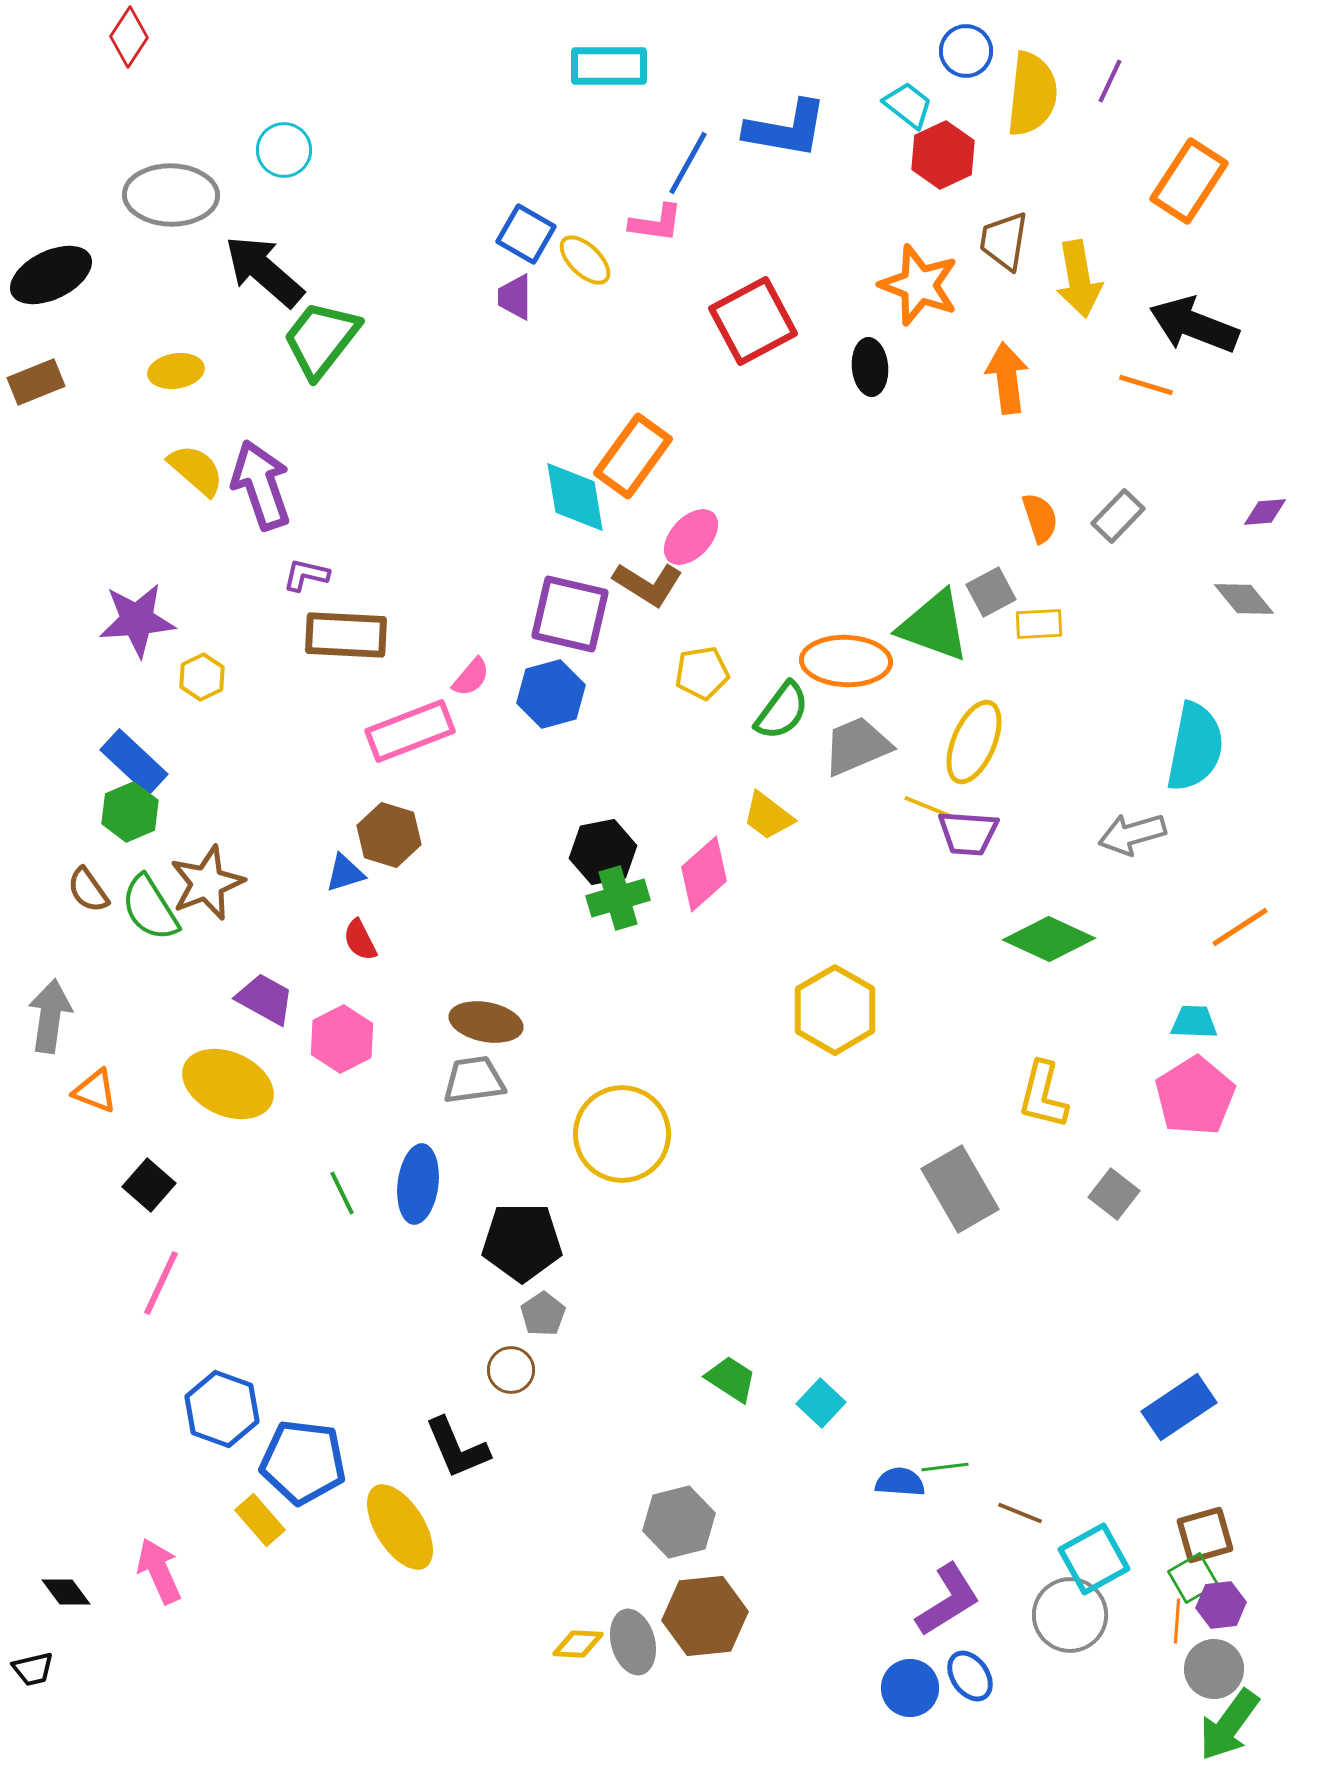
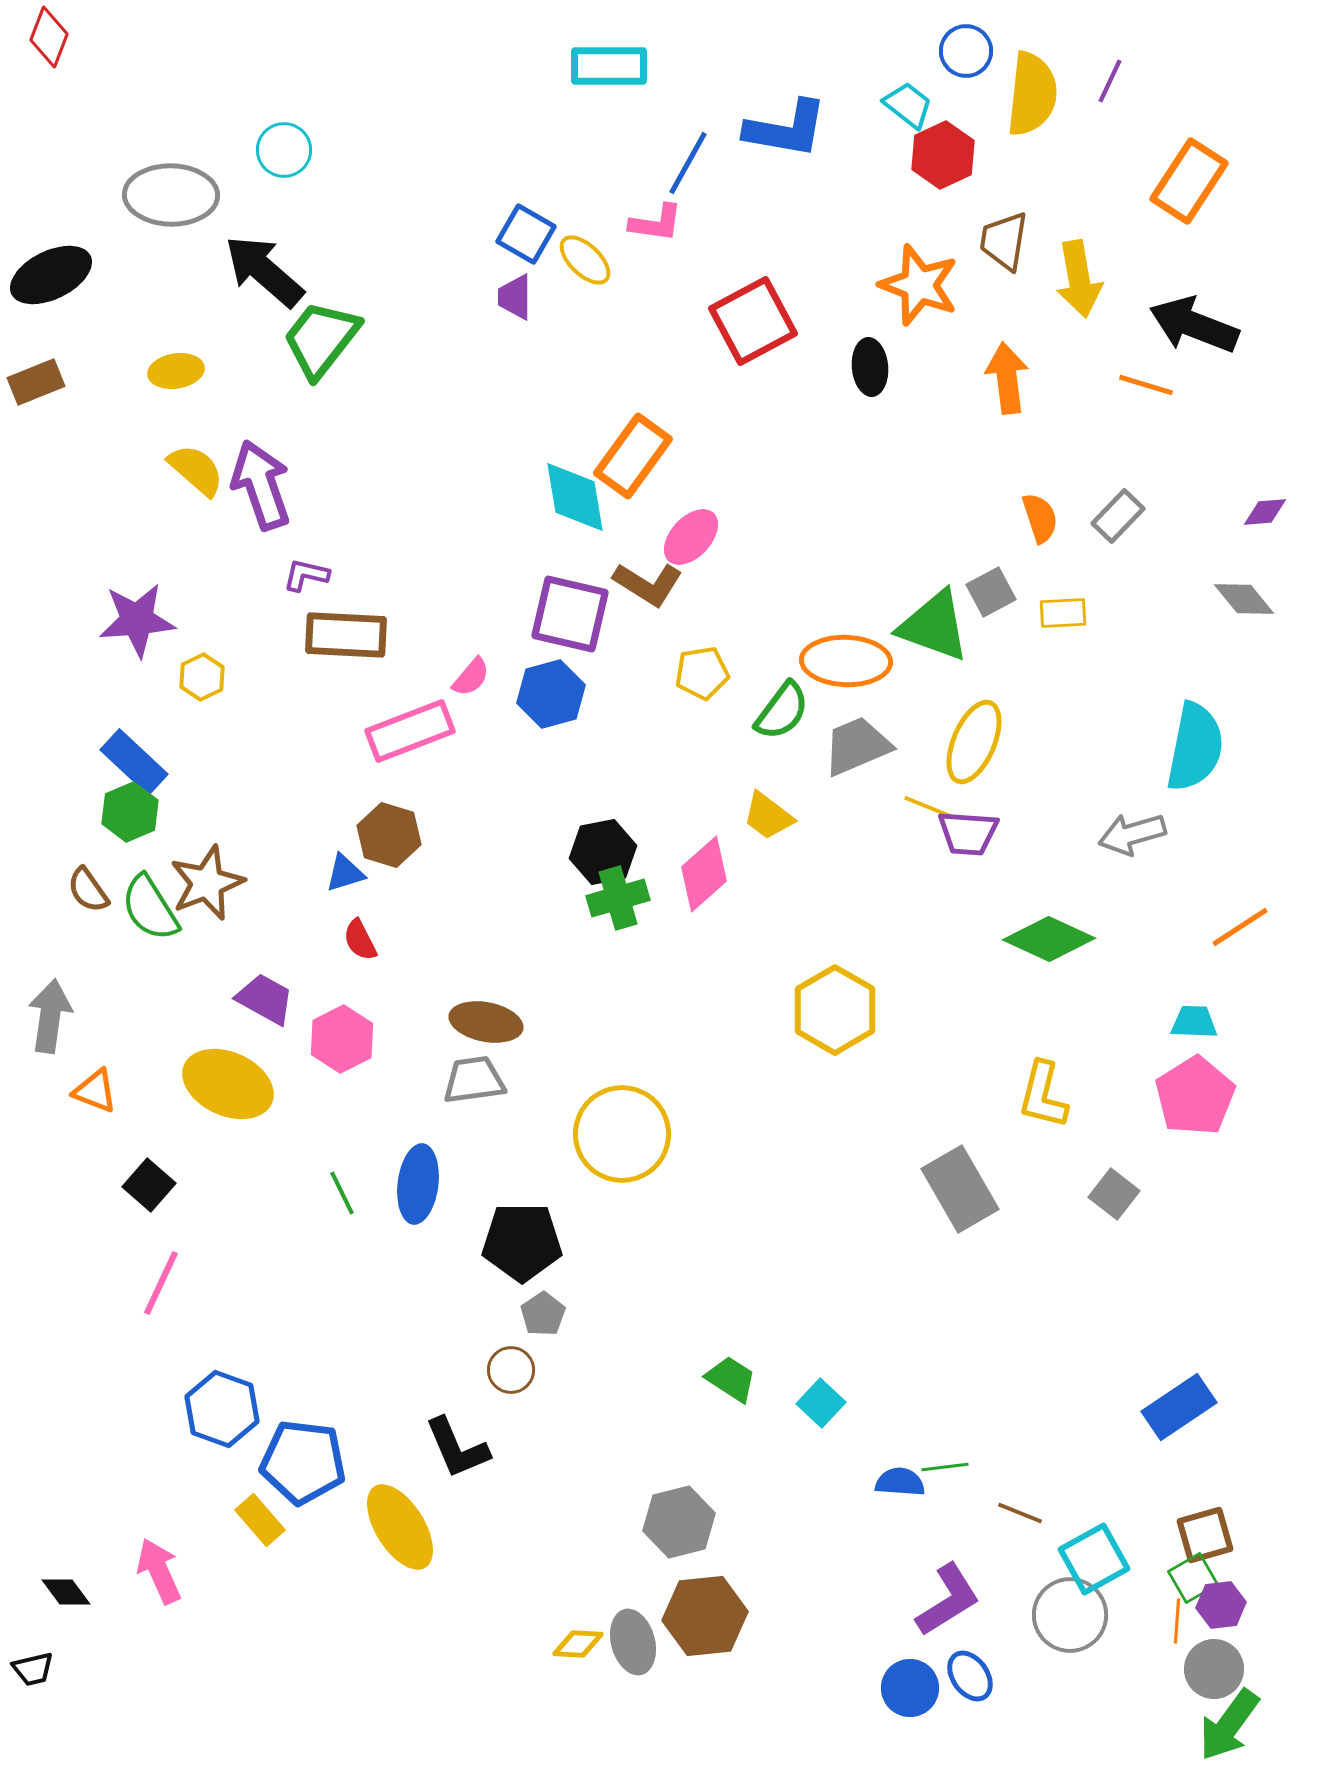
red diamond at (129, 37): moved 80 px left; rotated 12 degrees counterclockwise
yellow rectangle at (1039, 624): moved 24 px right, 11 px up
